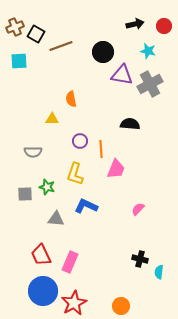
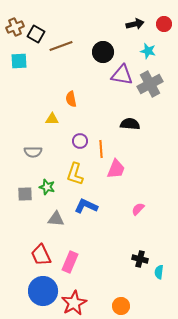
red circle: moved 2 px up
